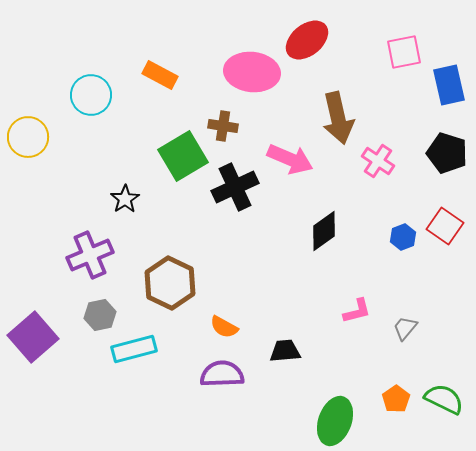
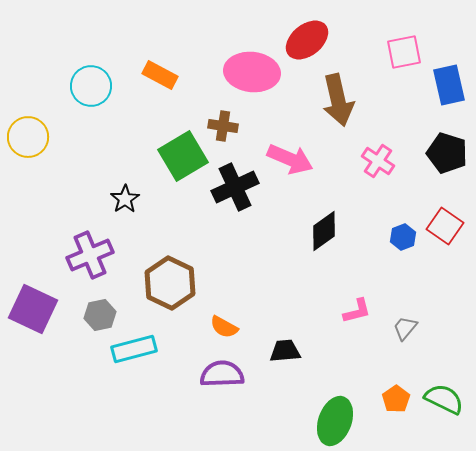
cyan circle: moved 9 px up
brown arrow: moved 18 px up
purple square: moved 28 px up; rotated 24 degrees counterclockwise
